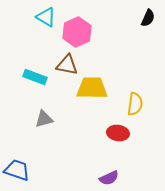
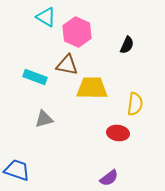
black semicircle: moved 21 px left, 27 px down
pink hexagon: rotated 12 degrees counterclockwise
purple semicircle: rotated 12 degrees counterclockwise
